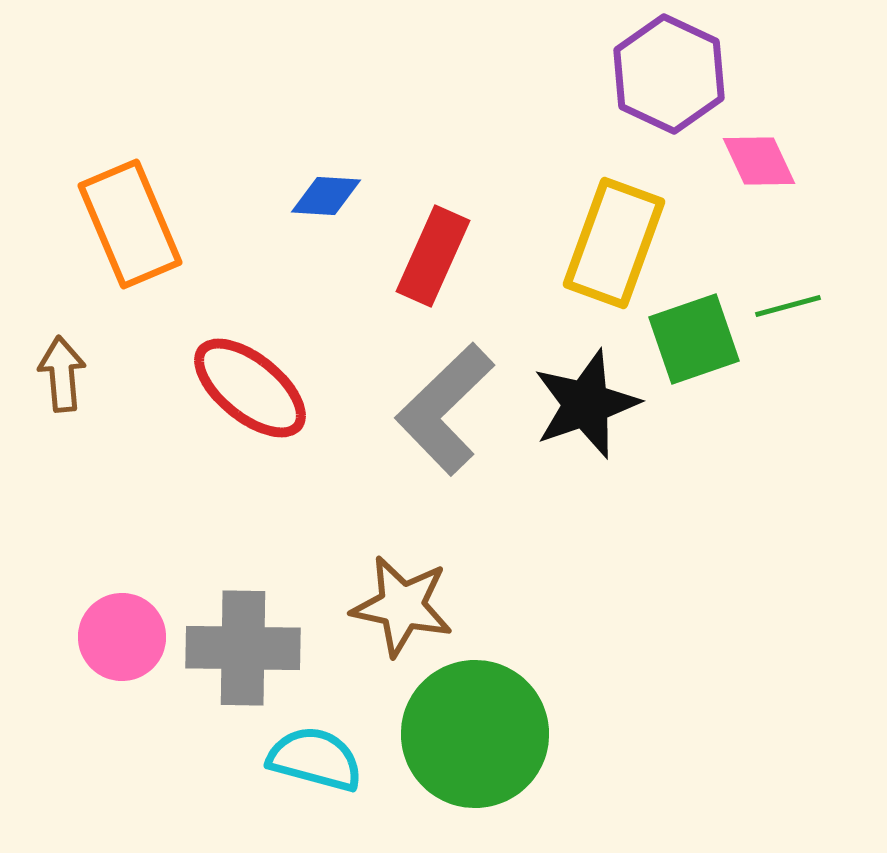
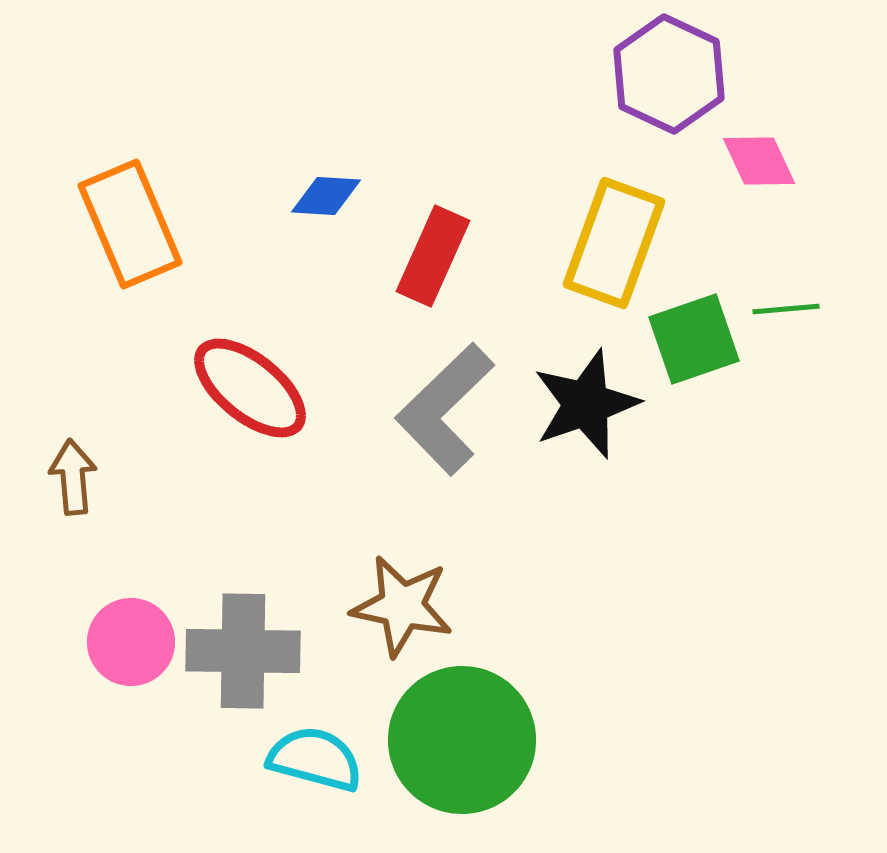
green line: moved 2 px left, 3 px down; rotated 10 degrees clockwise
brown arrow: moved 11 px right, 103 px down
pink circle: moved 9 px right, 5 px down
gray cross: moved 3 px down
green circle: moved 13 px left, 6 px down
